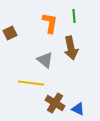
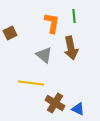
orange L-shape: moved 2 px right
gray triangle: moved 1 px left, 5 px up
